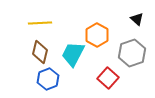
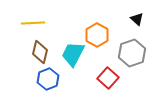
yellow line: moved 7 px left
